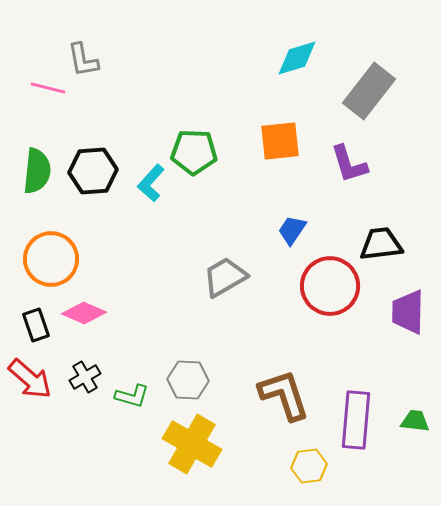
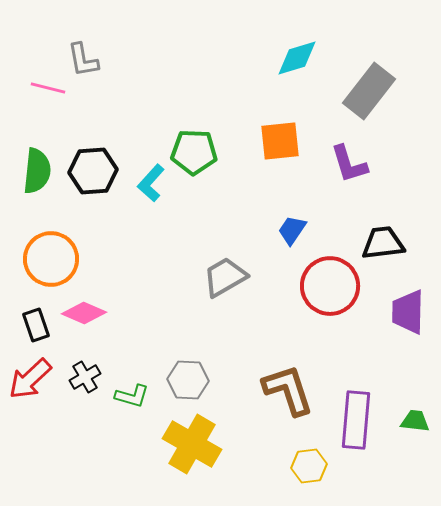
black trapezoid: moved 2 px right, 1 px up
red arrow: rotated 96 degrees clockwise
brown L-shape: moved 4 px right, 5 px up
